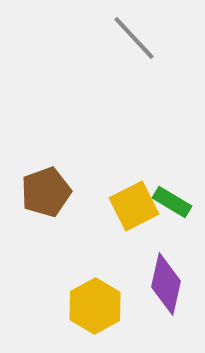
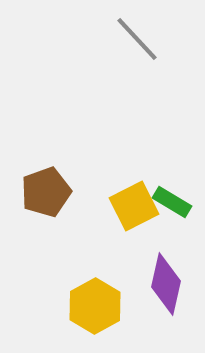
gray line: moved 3 px right, 1 px down
